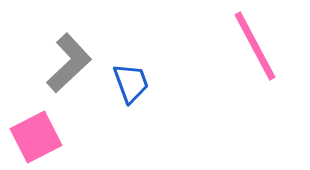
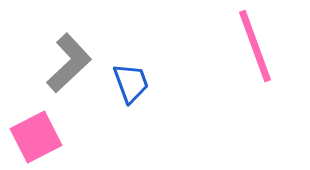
pink line: rotated 8 degrees clockwise
